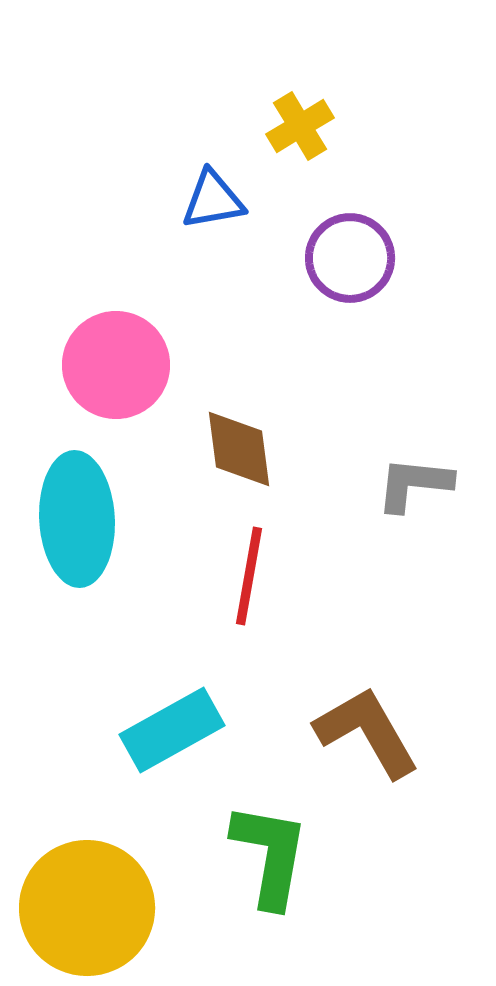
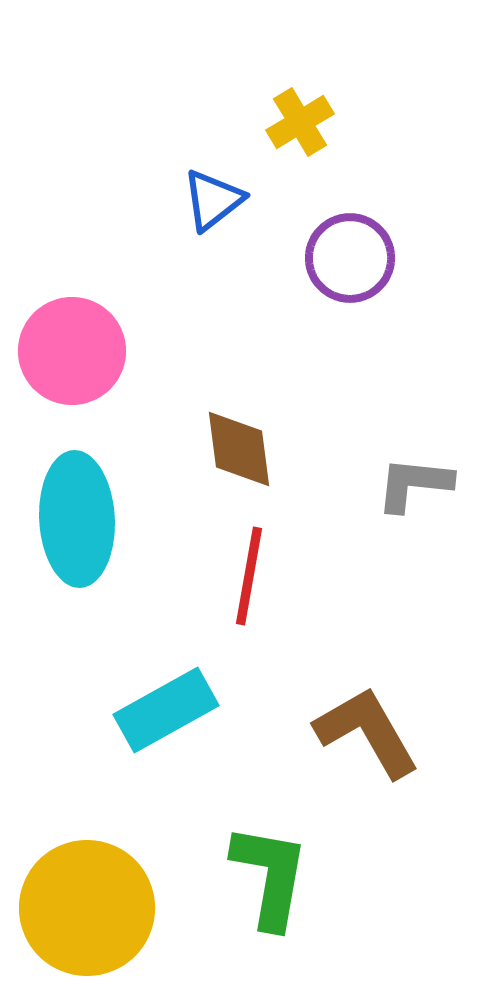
yellow cross: moved 4 px up
blue triangle: rotated 28 degrees counterclockwise
pink circle: moved 44 px left, 14 px up
cyan rectangle: moved 6 px left, 20 px up
green L-shape: moved 21 px down
